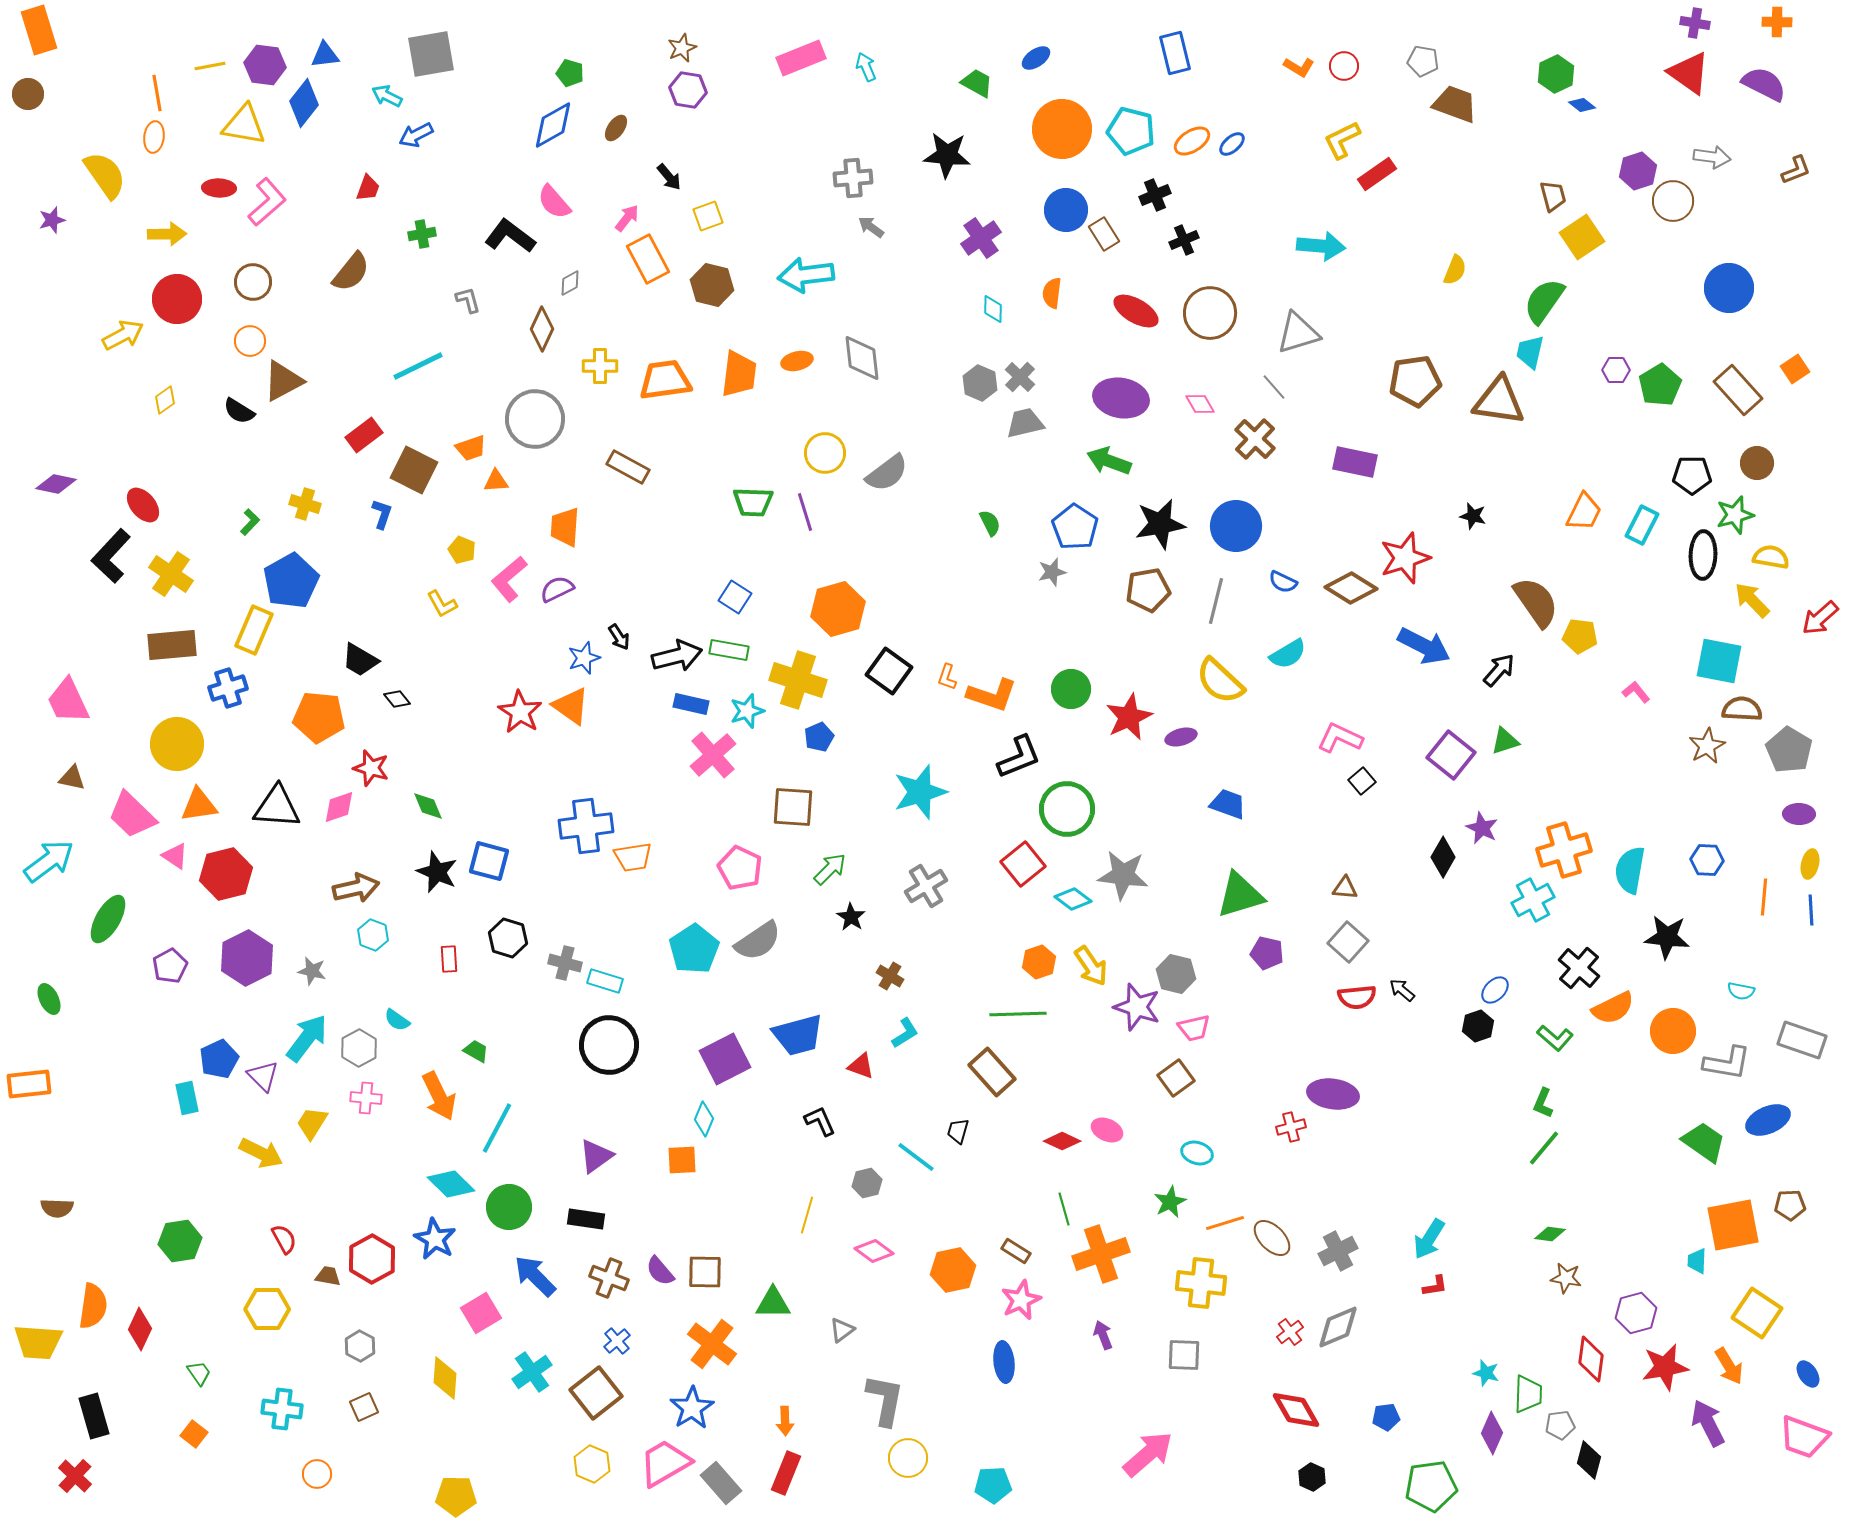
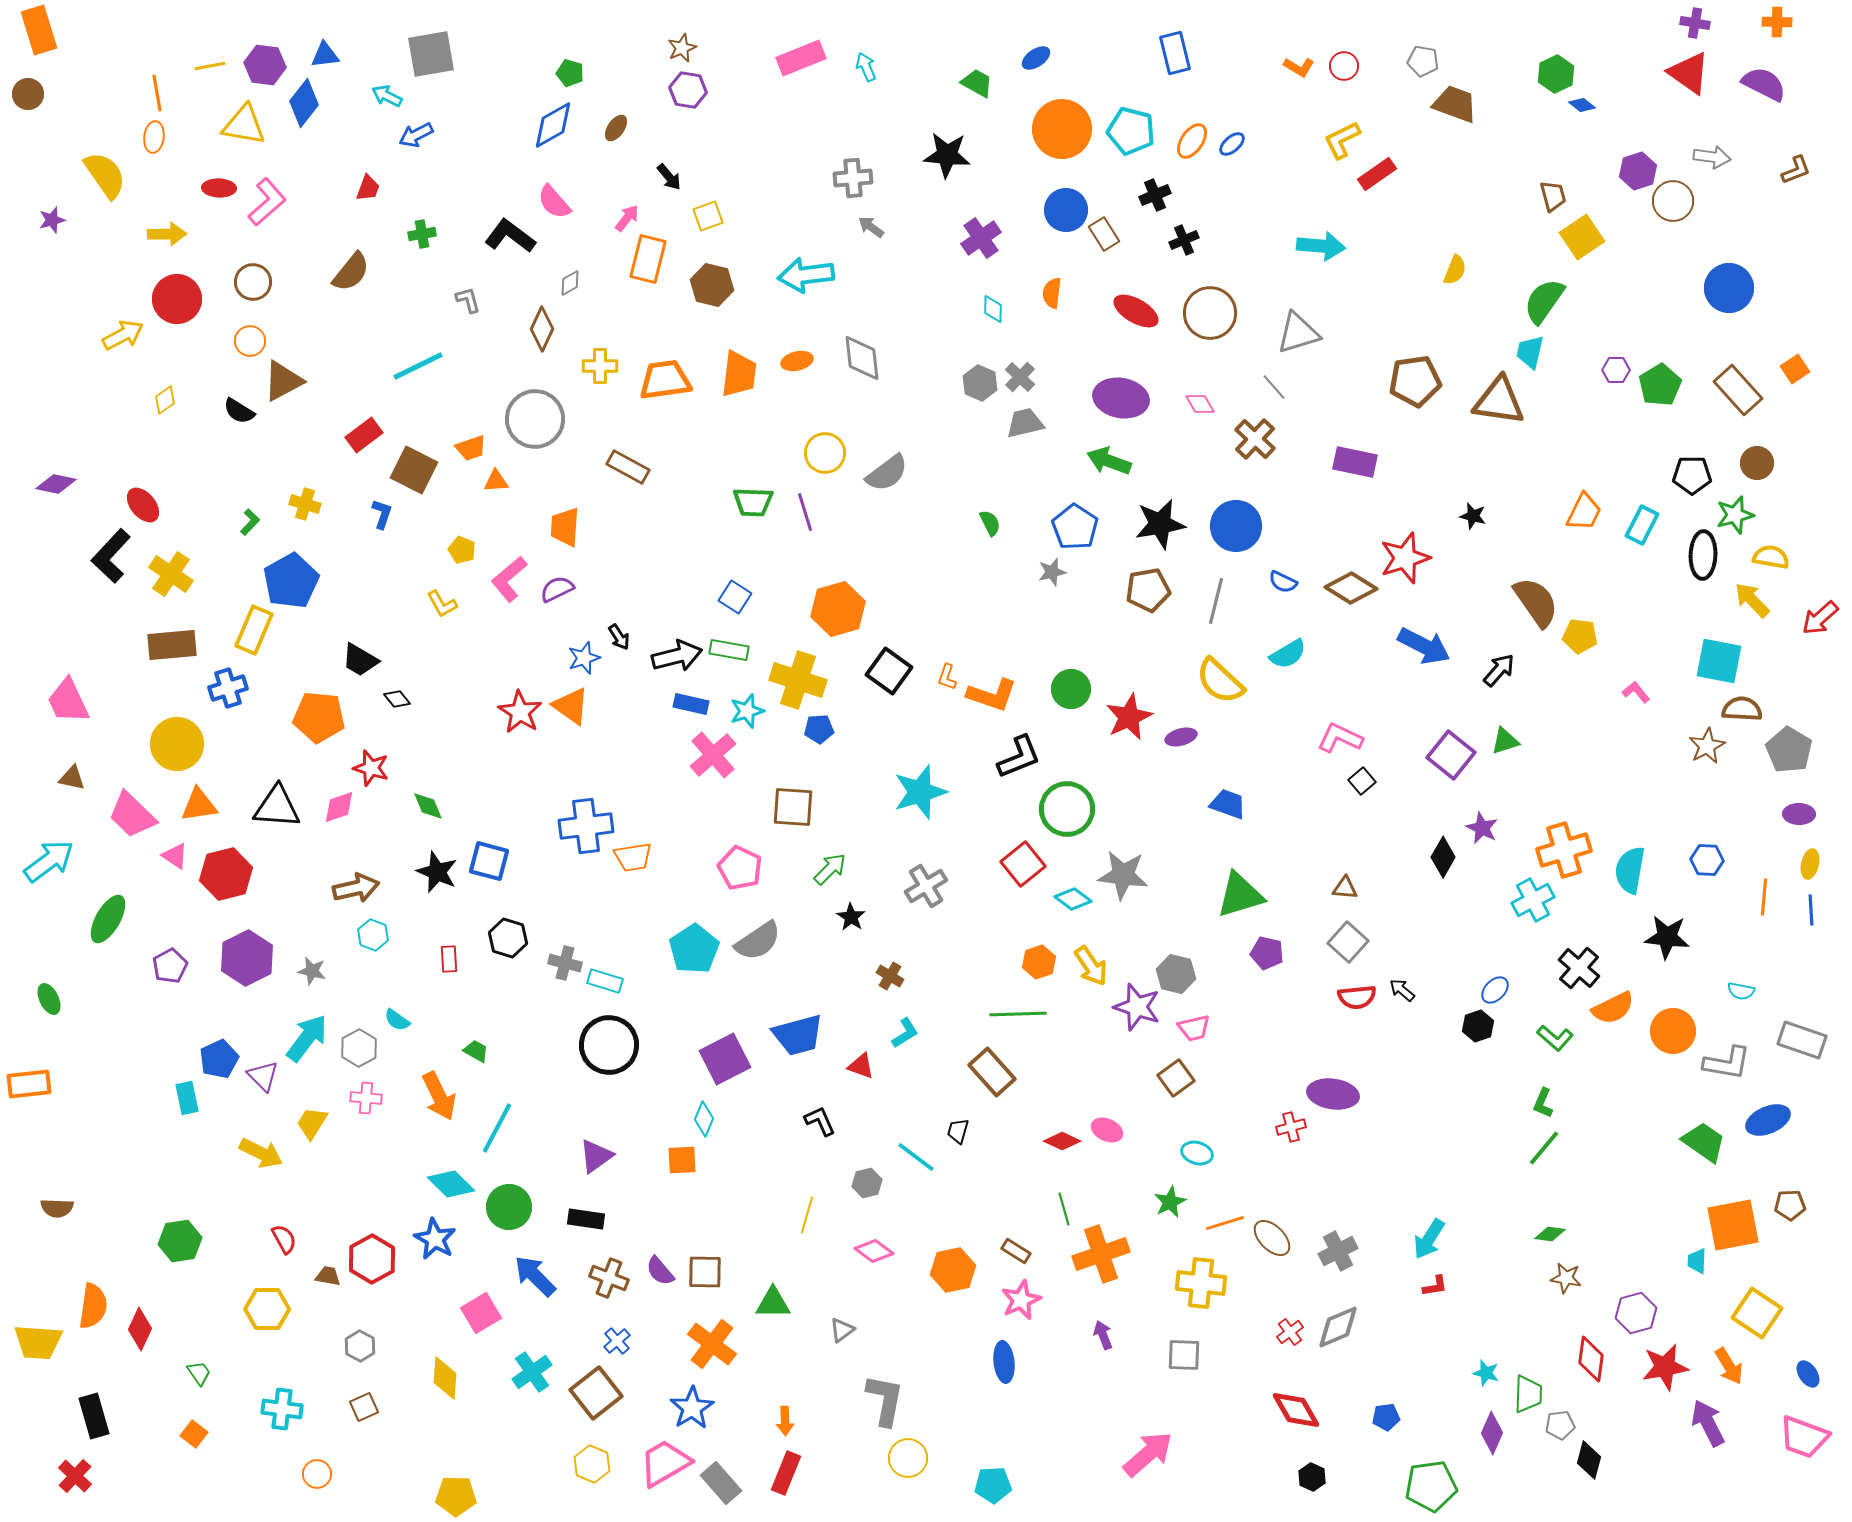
orange ellipse at (1192, 141): rotated 24 degrees counterclockwise
orange rectangle at (648, 259): rotated 42 degrees clockwise
blue pentagon at (819, 737): moved 8 px up; rotated 20 degrees clockwise
